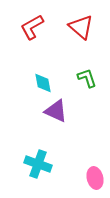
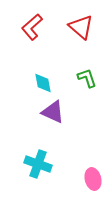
red L-shape: rotated 12 degrees counterclockwise
purple triangle: moved 3 px left, 1 px down
pink ellipse: moved 2 px left, 1 px down
